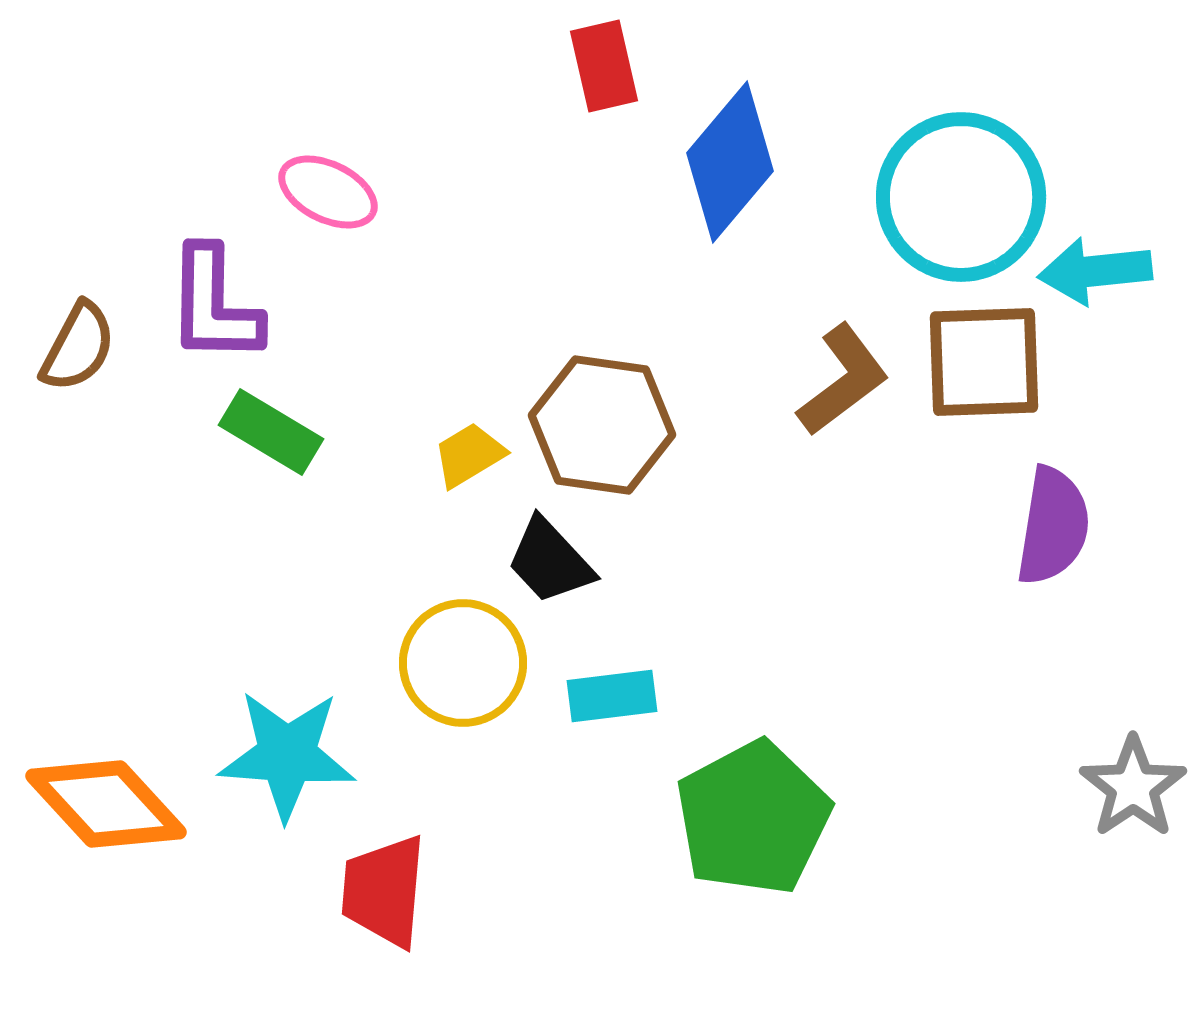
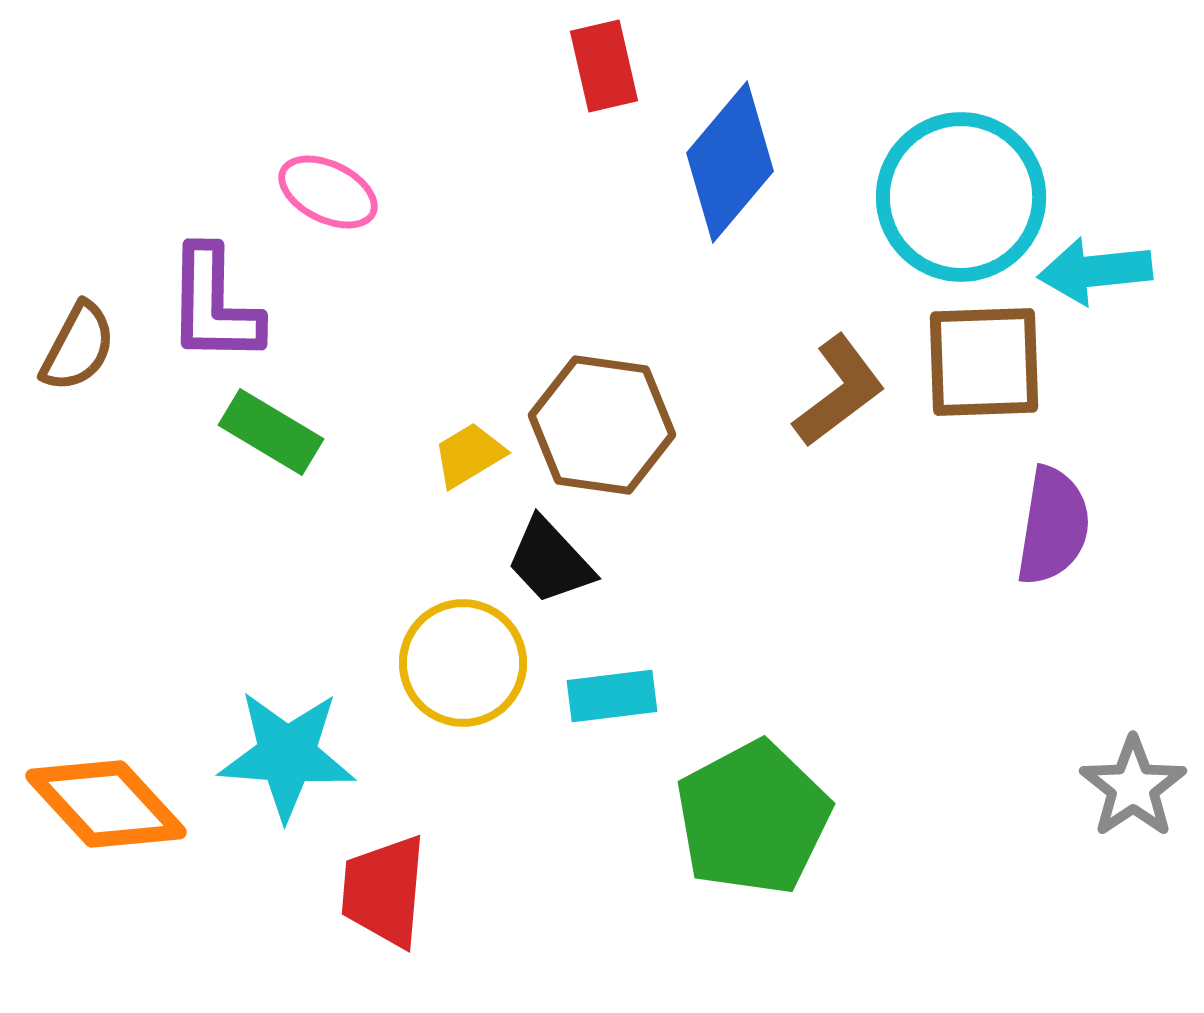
brown L-shape: moved 4 px left, 11 px down
